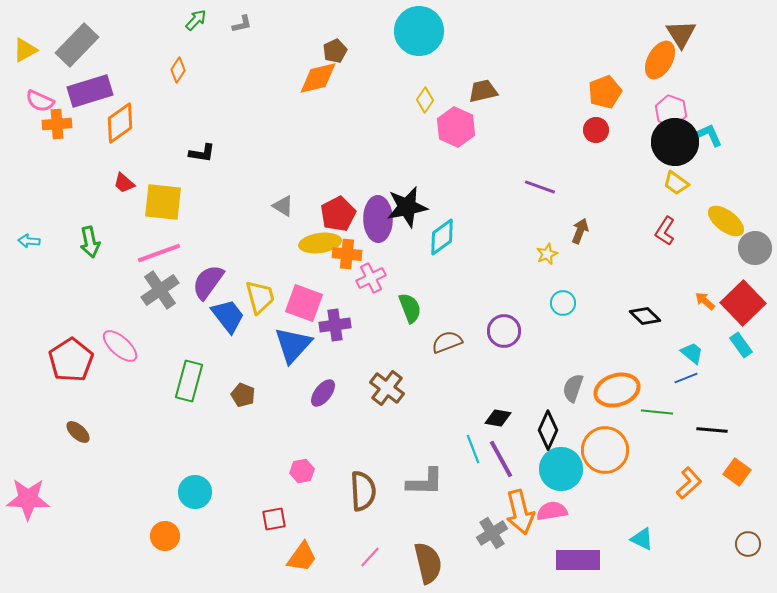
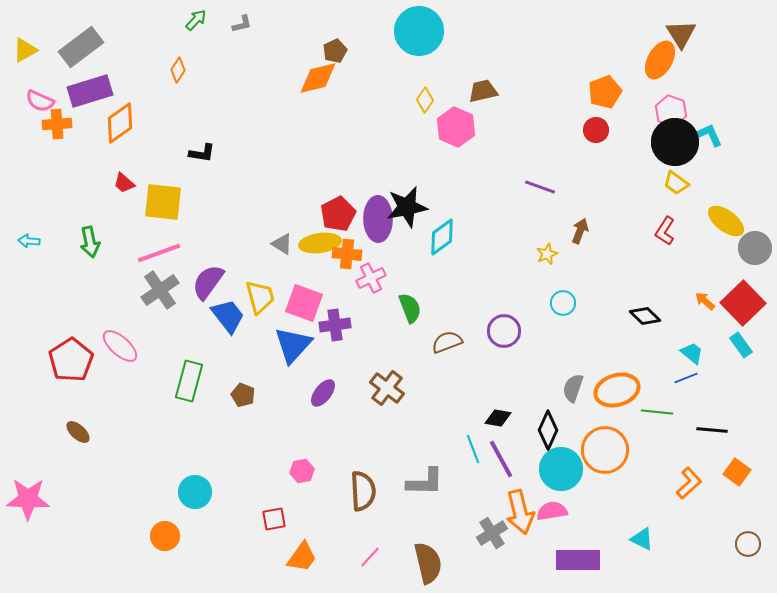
gray rectangle at (77, 45): moved 4 px right, 2 px down; rotated 9 degrees clockwise
gray triangle at (283, 206): moved 1 px left, 38 px down
